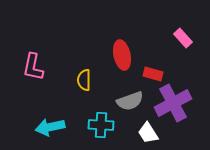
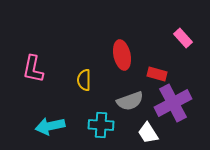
pink L-shape: moved 2 px down
red rectangle: moved 4 px right
cyan arrow: moved 1 px up
